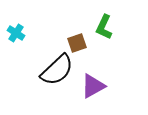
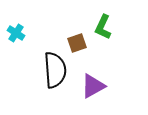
green L-shape: moved 1 px left
black semicircle: moved 2 px left; rotated 51 degrees counterclockwise
